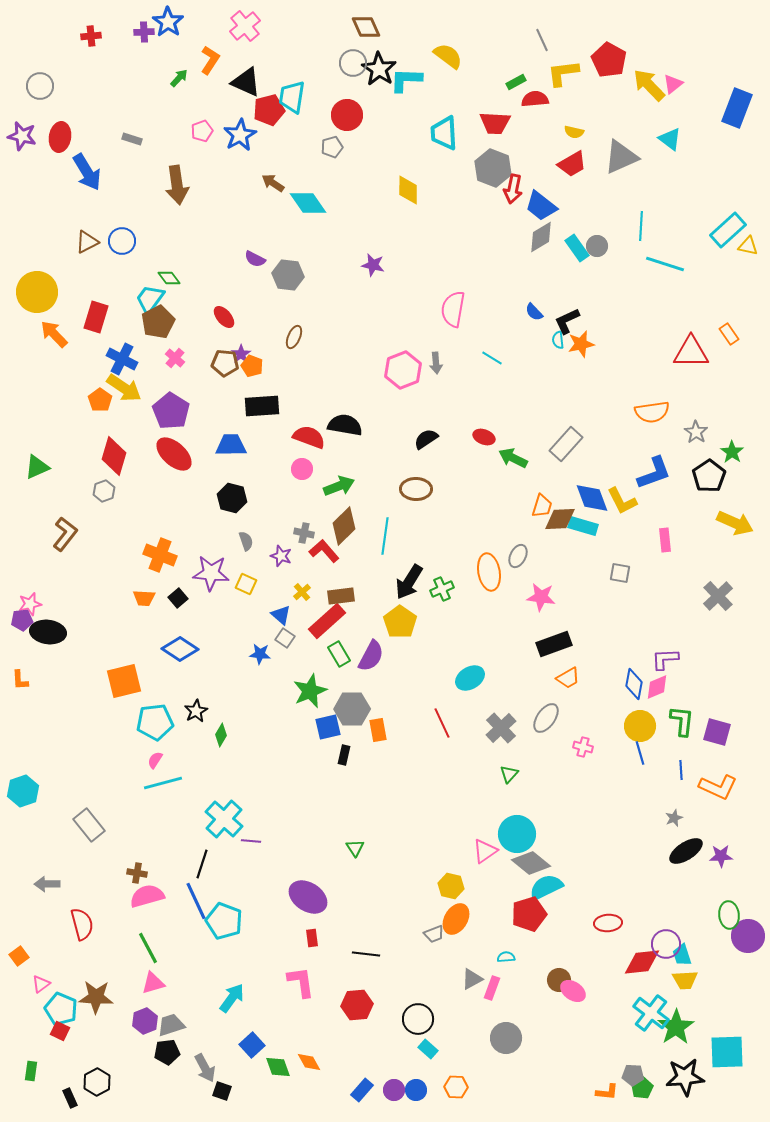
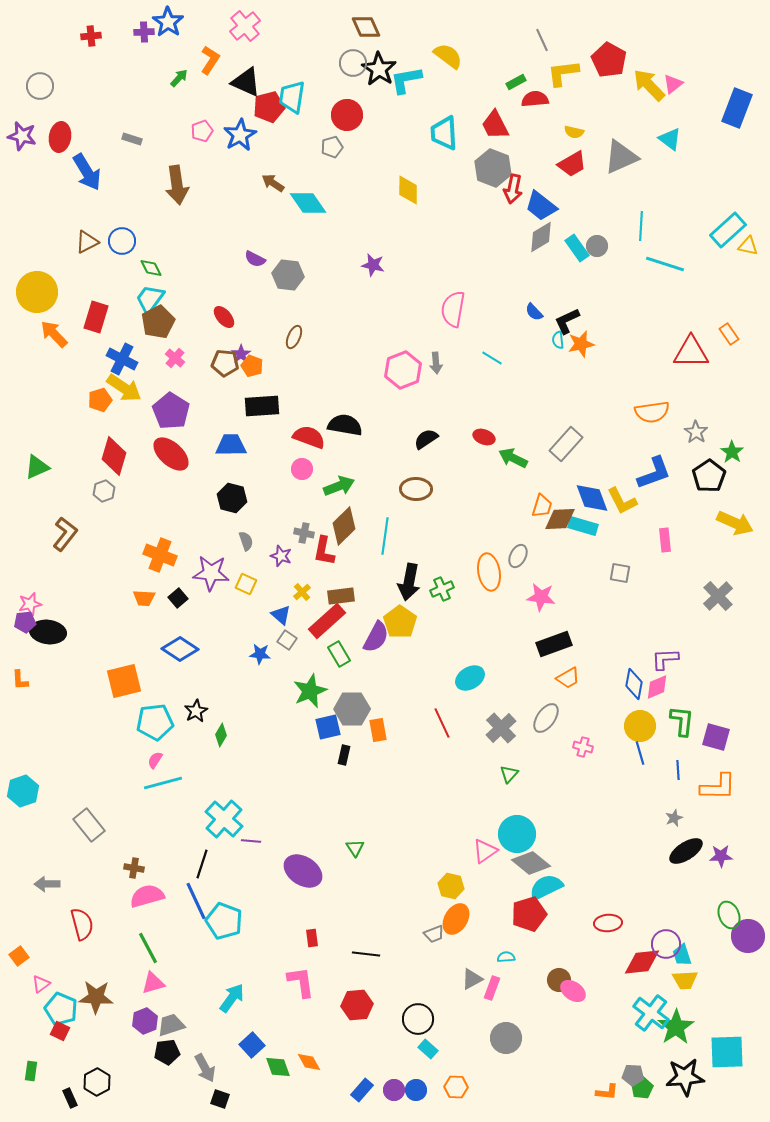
cyan L-shape at (406, 80): rotated 12 degrees counterclockwise
red pentagon at (269, 110): moved 3 px up
red trapezoid at (495, 123): moved 2 px down; rotated 60 degrees clockwise
green diamond at (169, 278): moved 18 px left, 10 px up; rotated 10 degrees clockwise
orange pentagon at (100, 400): rotated 20 degrees clockwise
red ellipse at (174, 454): moved 3 px left
red L-shape at (324, 551): rotated 128 degrees counterclockwise
black arrow at (409, 582): rotated 21 degrees counterclockwise
purple pentagon at (22, 620): moved 3 px right, 2 px down
gray square at (285, 638): moved 2 px right, 2 px down
purple semicircle at (371, 656): moved 5 px right, 19 px up
purple square at (717, 732): moved 1 px left, 5 px down
blue line at (681, 770): moved 3 px left
orange L-shape at (718, 787): rotated 24 degrees counterclockwise
brown cross at (137, 873): moved 3 px left, 5 px up
purple ellipse at (308, 897): moved 5 px left, 26 px up
green ellipse at (729, 915): rotated 16 degrees counterclockwise
black square at (222, 1091): moved 2 px left, 8 px down
